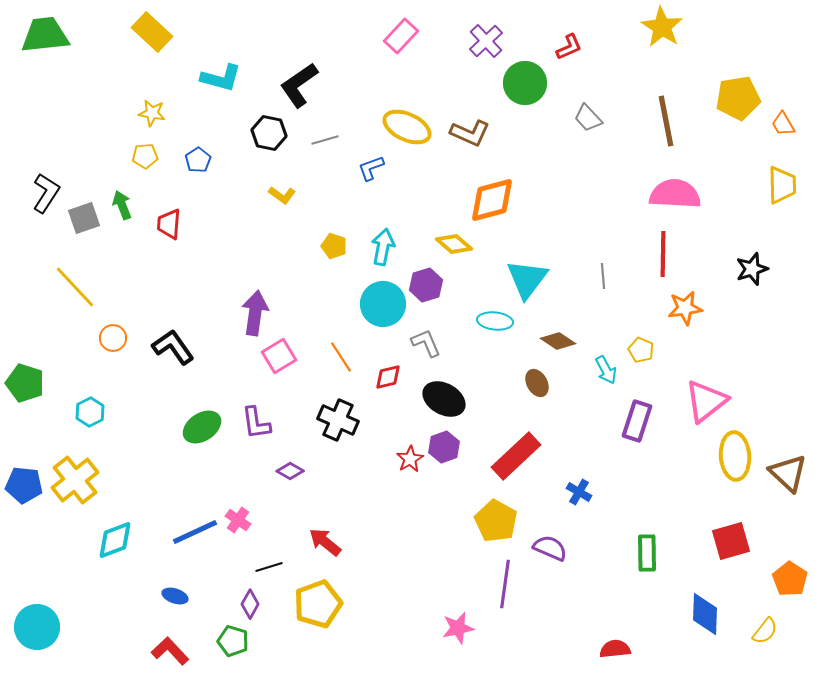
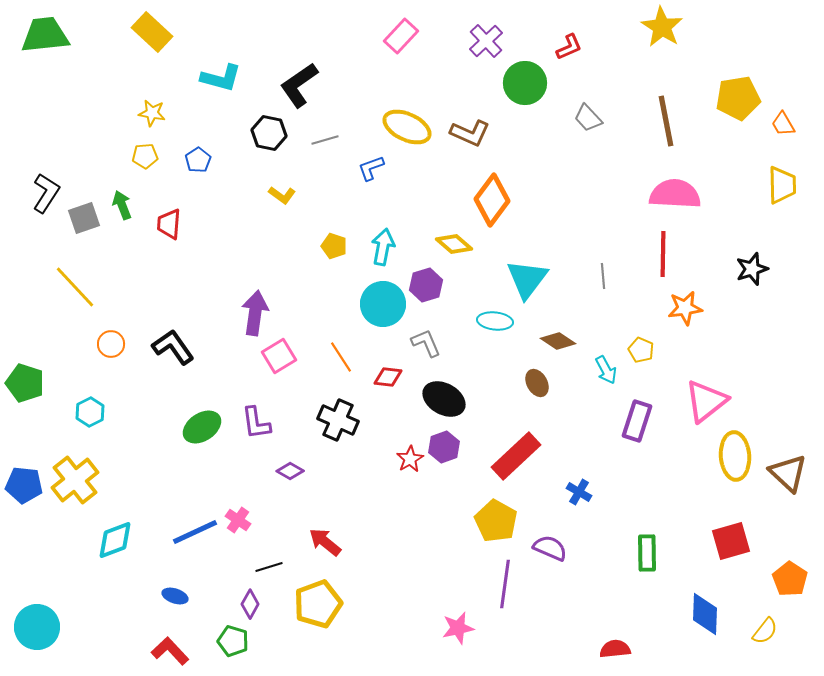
orange diamond at (492, 200): rotated 39 degrees counterclockwise
orange circle at (113, 338): moved 2 px left, 6 px down
red diamond at (388, 377): rotated 20 degrees clockwise
